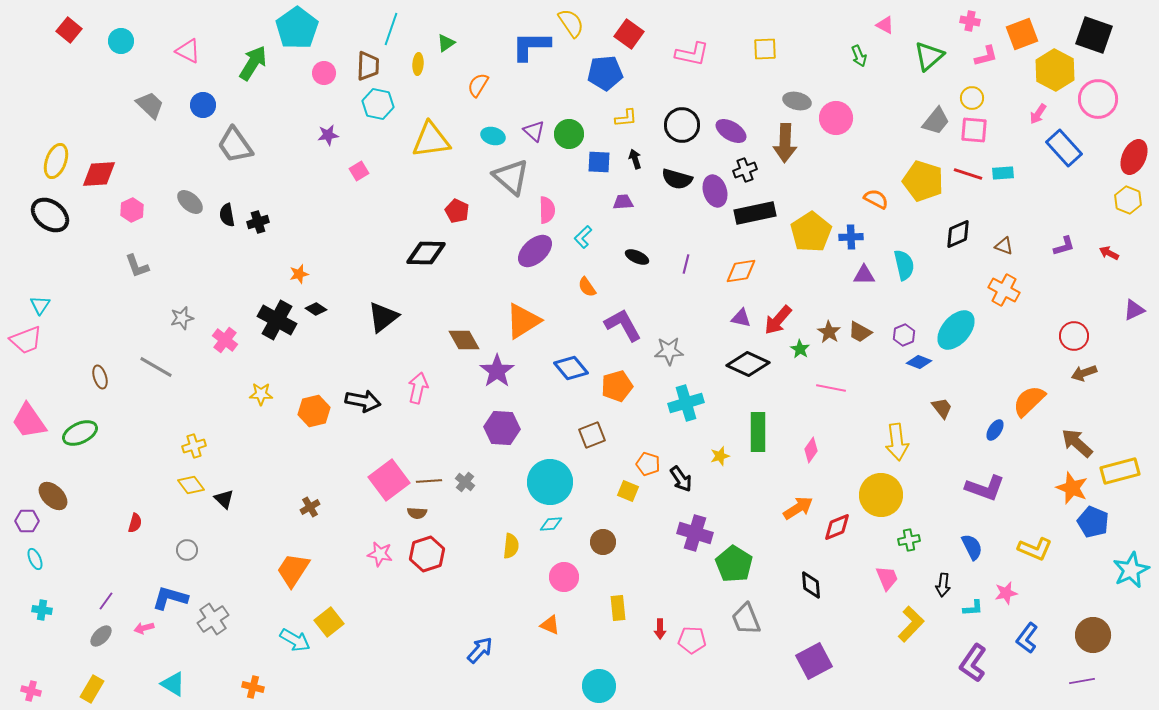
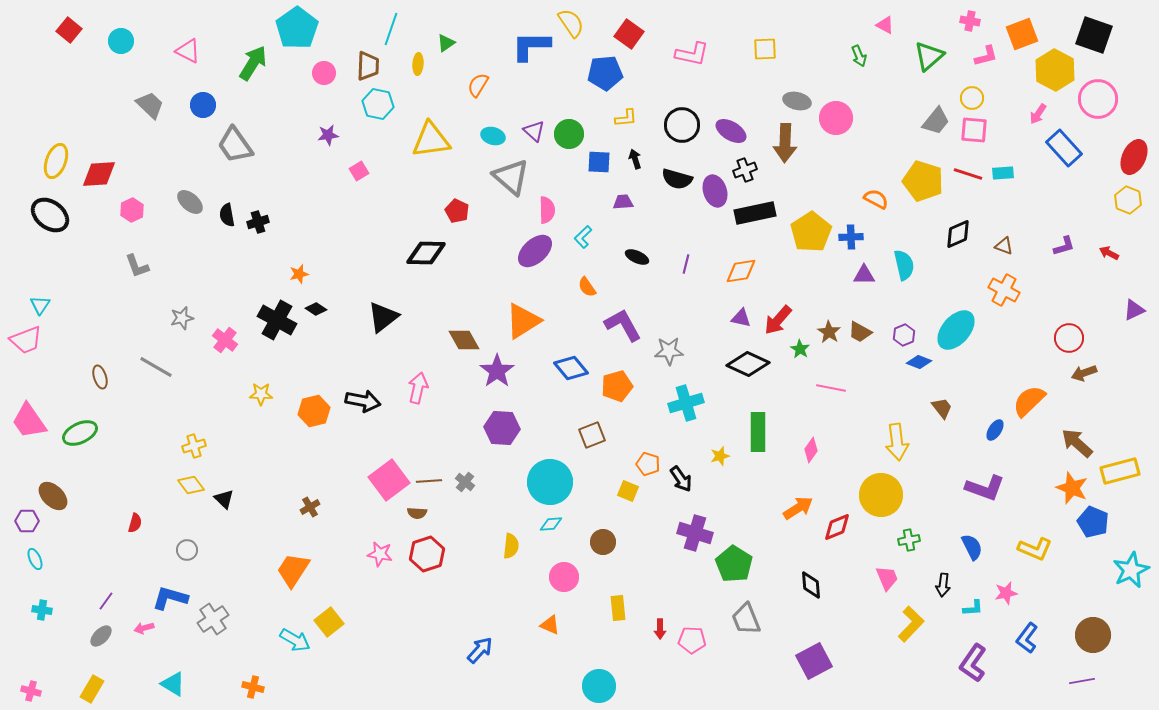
red circle at (1074, 336): moved 5 px left, 2 px down
